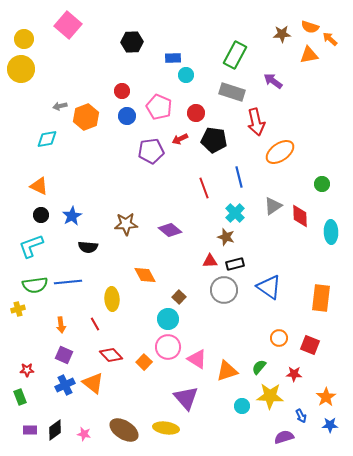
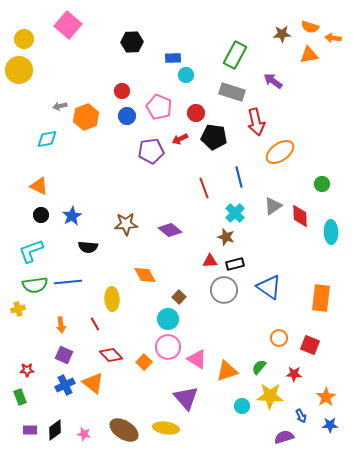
orange arrow at (330, 39): moved 3 px right, 1 px up; rotated 35 degrees counterclockwise
yellow circle at (21, 69): moved 2 px left, 1 px down
black pentagon at (214, 140): moved 3 px up
cyan L-shape at (31, 246): moved 5 px down
